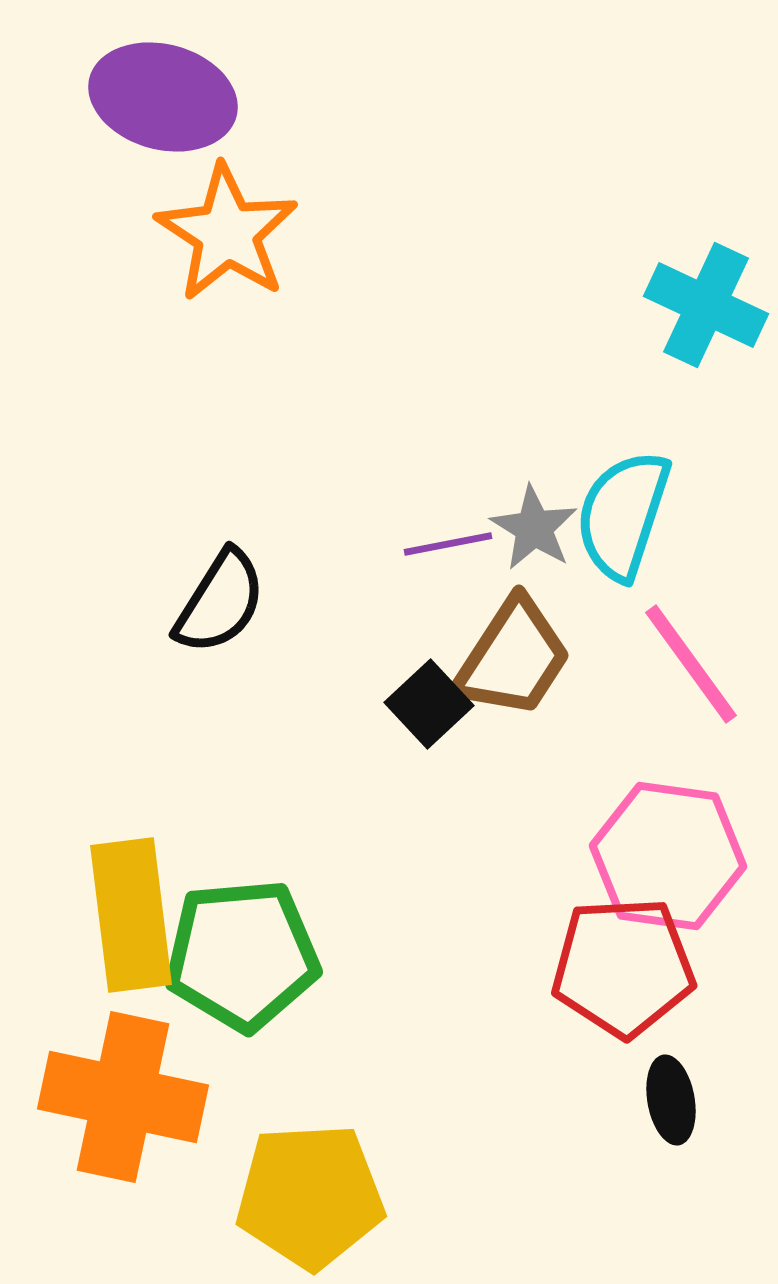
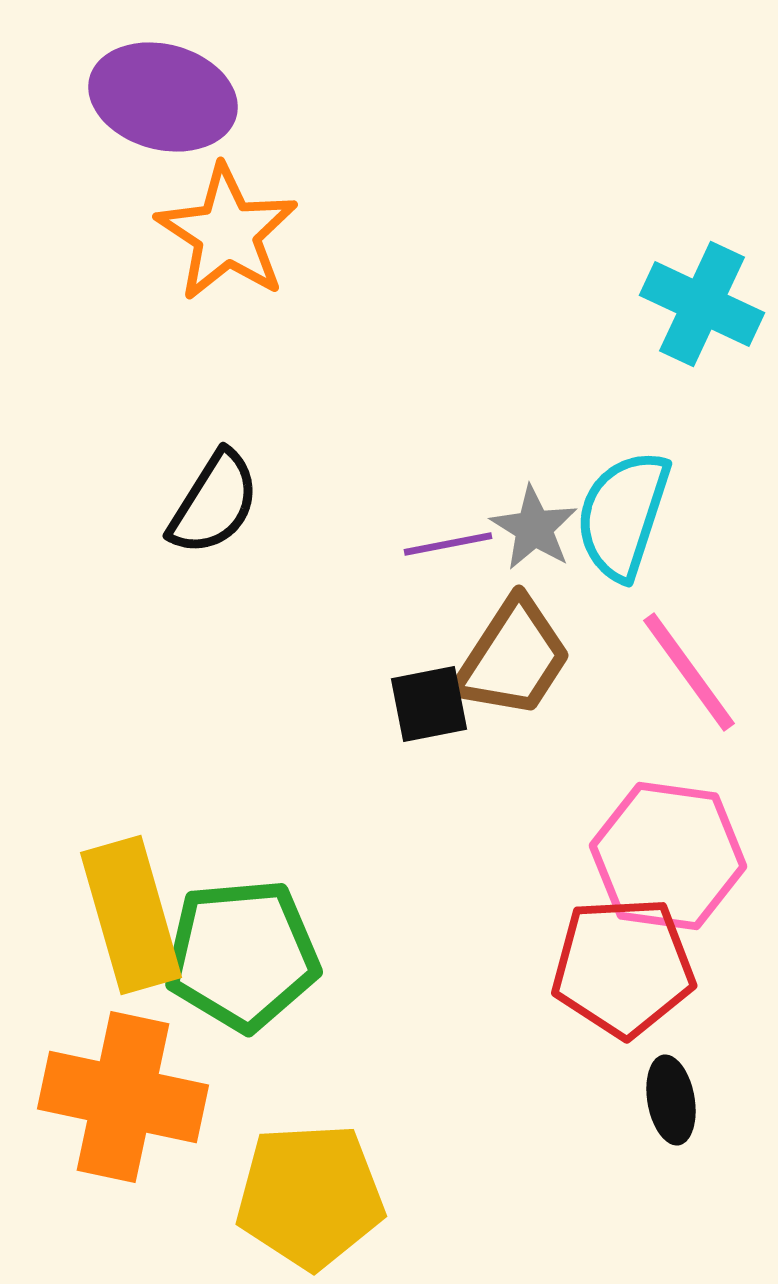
cyan cross: moved 4 px left, 1 px up
black semicircle: moved 6 px left, 99 px up
pink line: moved 2 px left, 8 px down
black square: rotated 32 degrees clockwise
yellow rectangle: rotated 9 degrees counterclockwise
